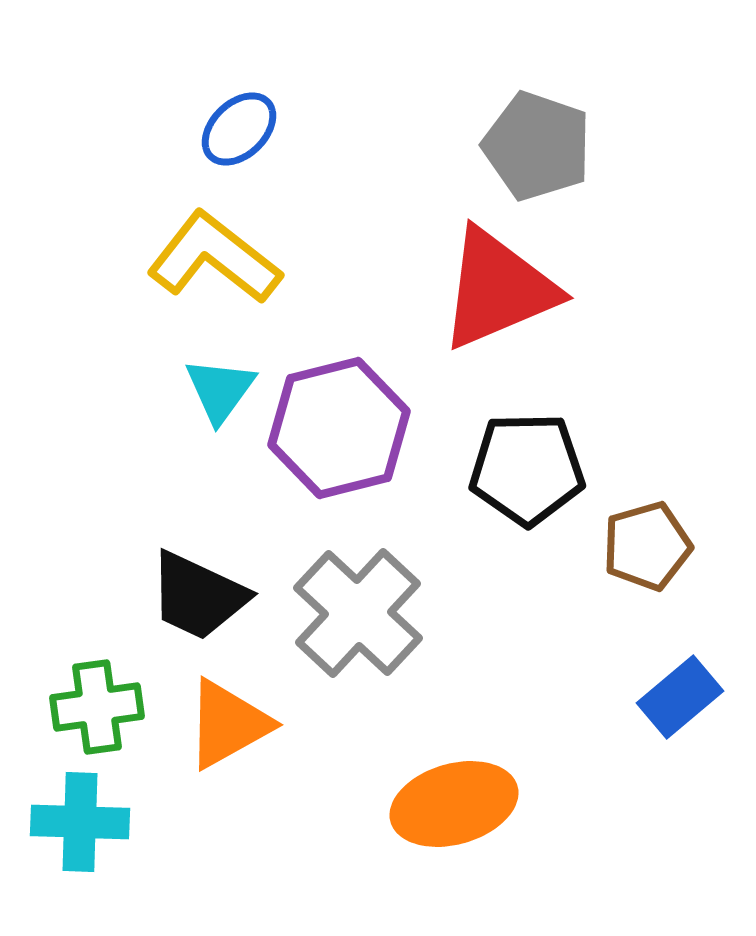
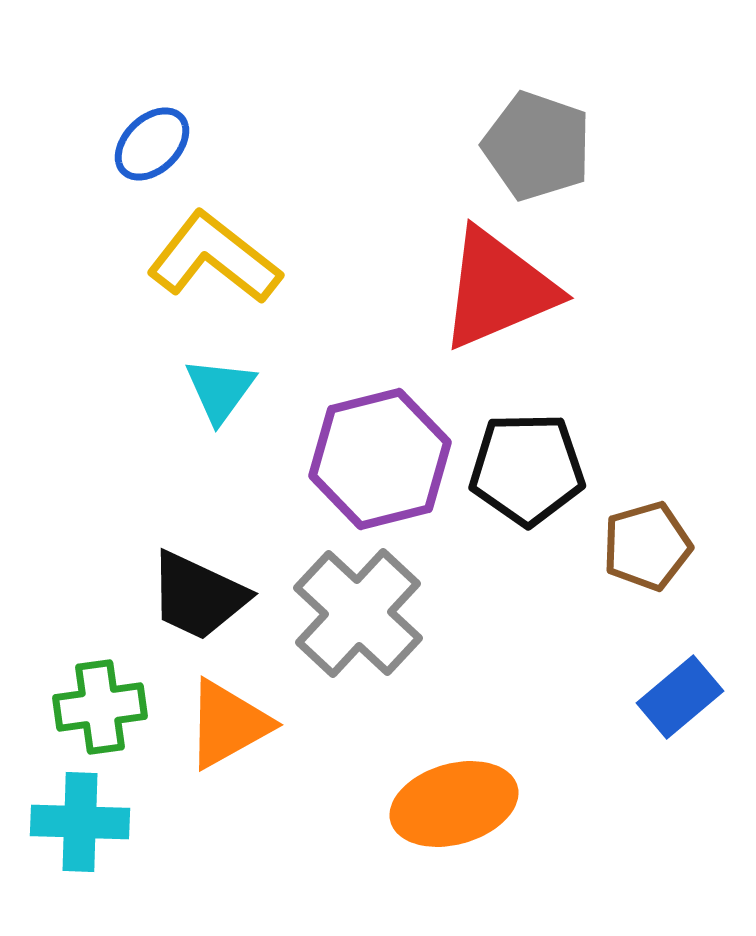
blue ellipse: moved 87 px left, 15 px down
purple hexagon: moved 41 px right, 31 px down
green cross: moved 3 px right
